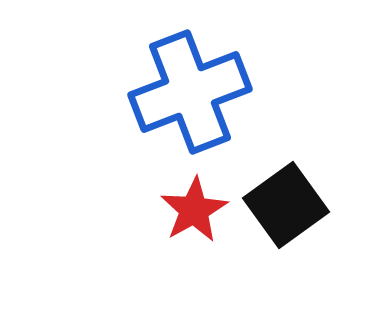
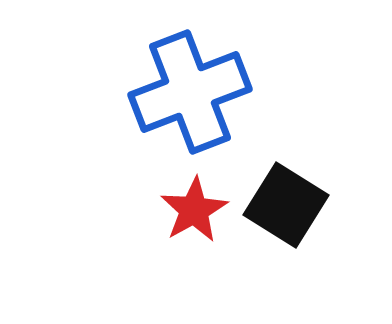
black square: rotated 22 degrees counterclockwise
